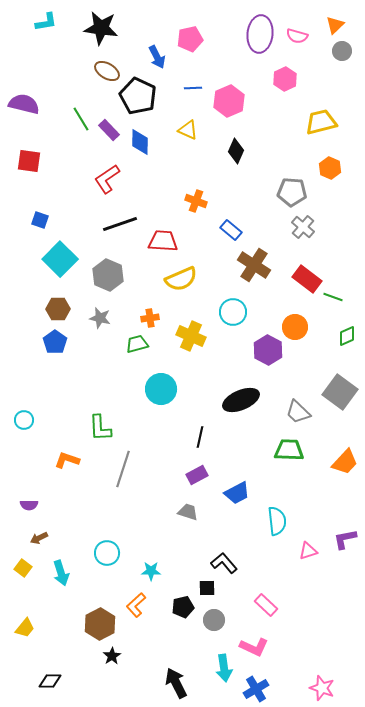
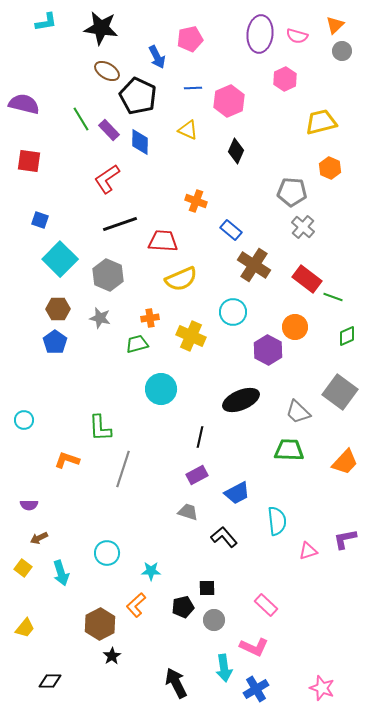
black L-shape at (224, 563): moved 26 px up
